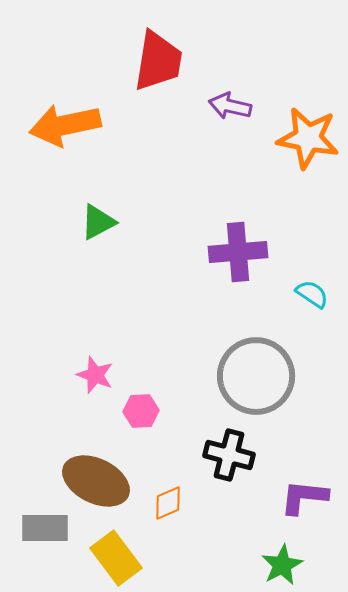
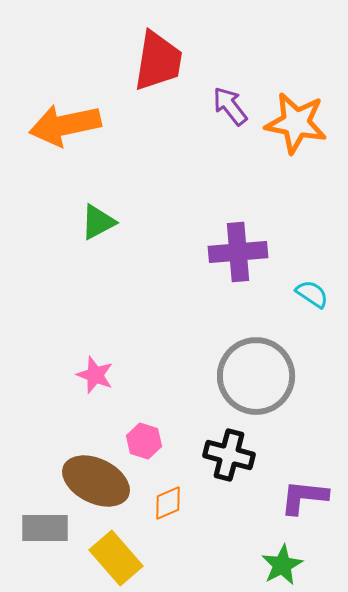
purple arrow: rotated 39 degrees clockwise
orange star: moved 12 px left, 15 px up
pink hexagon: moved 3 px right, 30 px down; rotated 20 degrees clockwise
yellow rectangle: rotated 4 degrees counterclockwise
